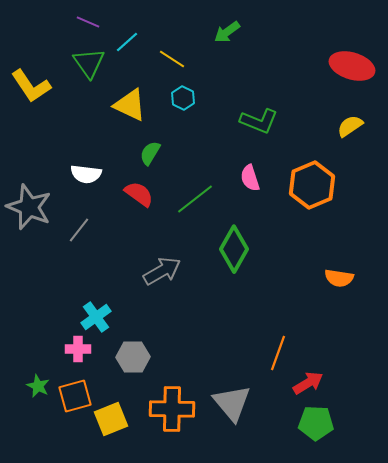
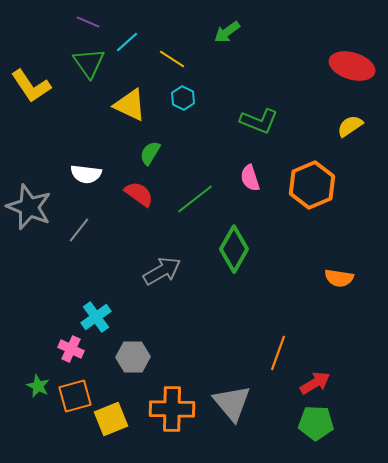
pink cross: moved 7 px left; rotated 25 degrees clockwise
red arrow: moved 7 px right
